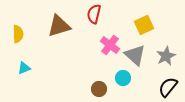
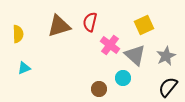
red semicircle: moved 4 px left, 8 px down
